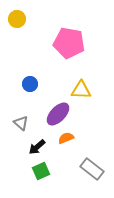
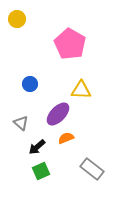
pink pentagon: moved 1 px right, 1 px down; rotated 20 degrees clockwise
